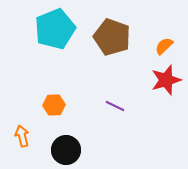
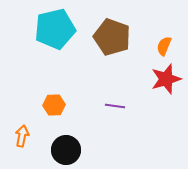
cyan pentagon: rotated 9 degrees clockwise
orange semicircle: rotated 24 degrees counterclockwise
red star: moved 1 px up
purple line: rotated 18 degrees counterclockwise
orange arrow: rotated 25 degrees clockwise
